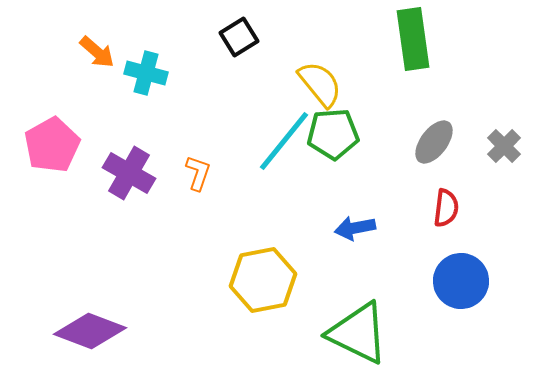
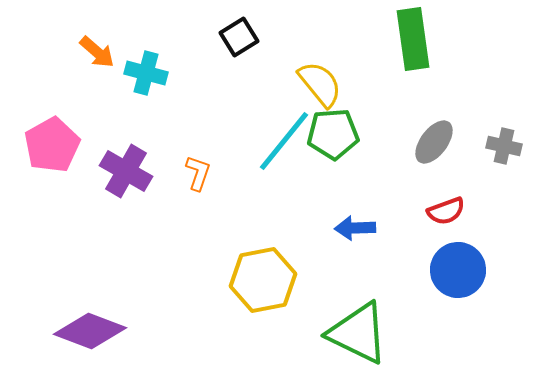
gray cross: rotated 32 degrees counterclockwise
purple cross: moved 3 px left, 2 px up
red semicircle: moved 3 px down; rotated 63 degrees clockwise
blue arrow: rotated 9 degrees clockwise
blue circle: moved 3 px left, 11 px up
